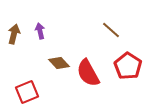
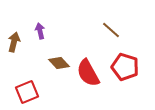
brown arrow: moved 8 px down
red pentagon: moved 3 px left, 1 px down; rotated 16 degrees counterclockwise
